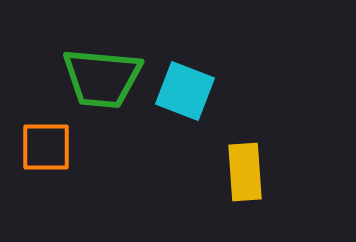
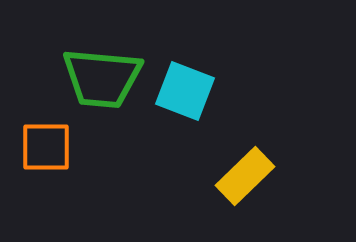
yellow rectangle: moved 4 px down; rotated 50 degrees clockwise
